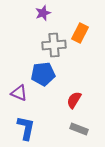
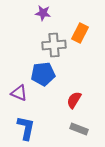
purple star: rotated 28 degrees clockwise
